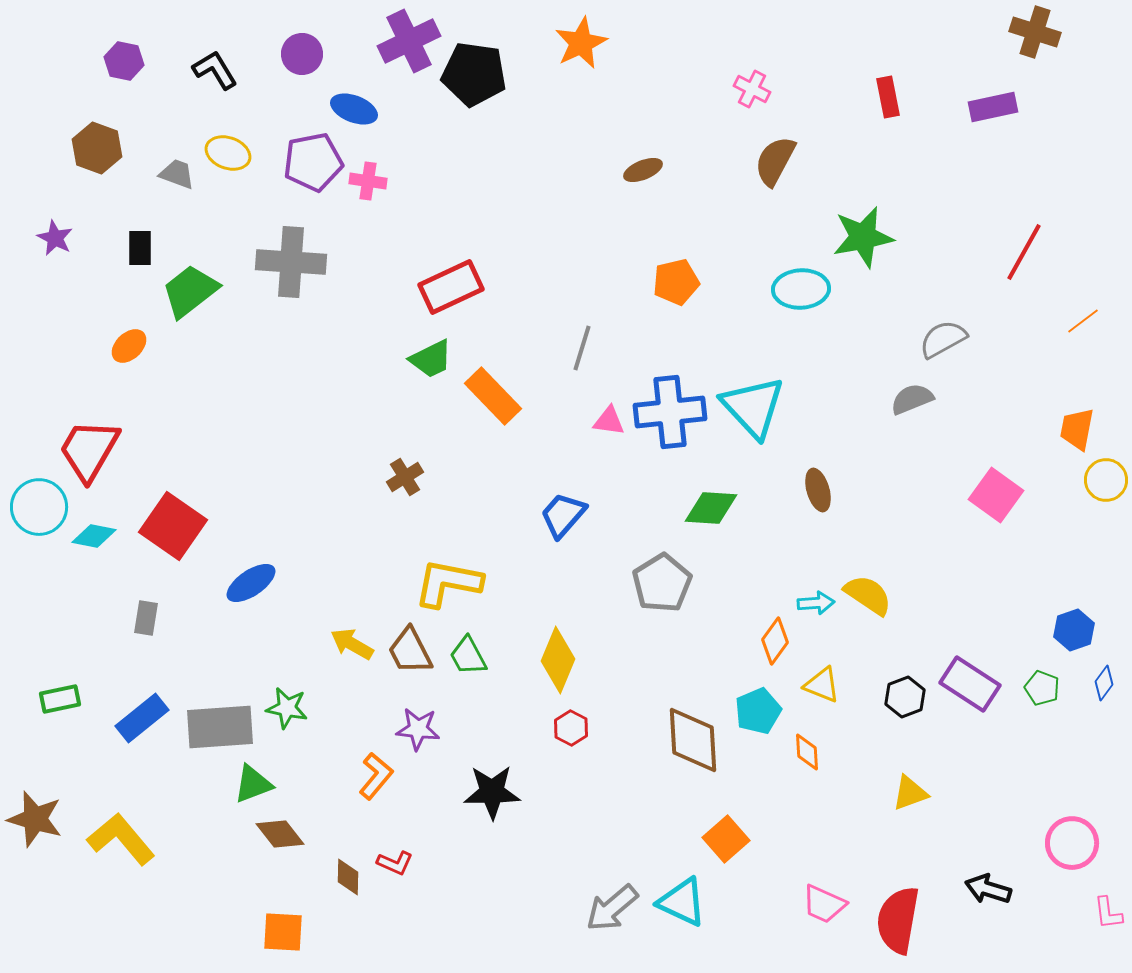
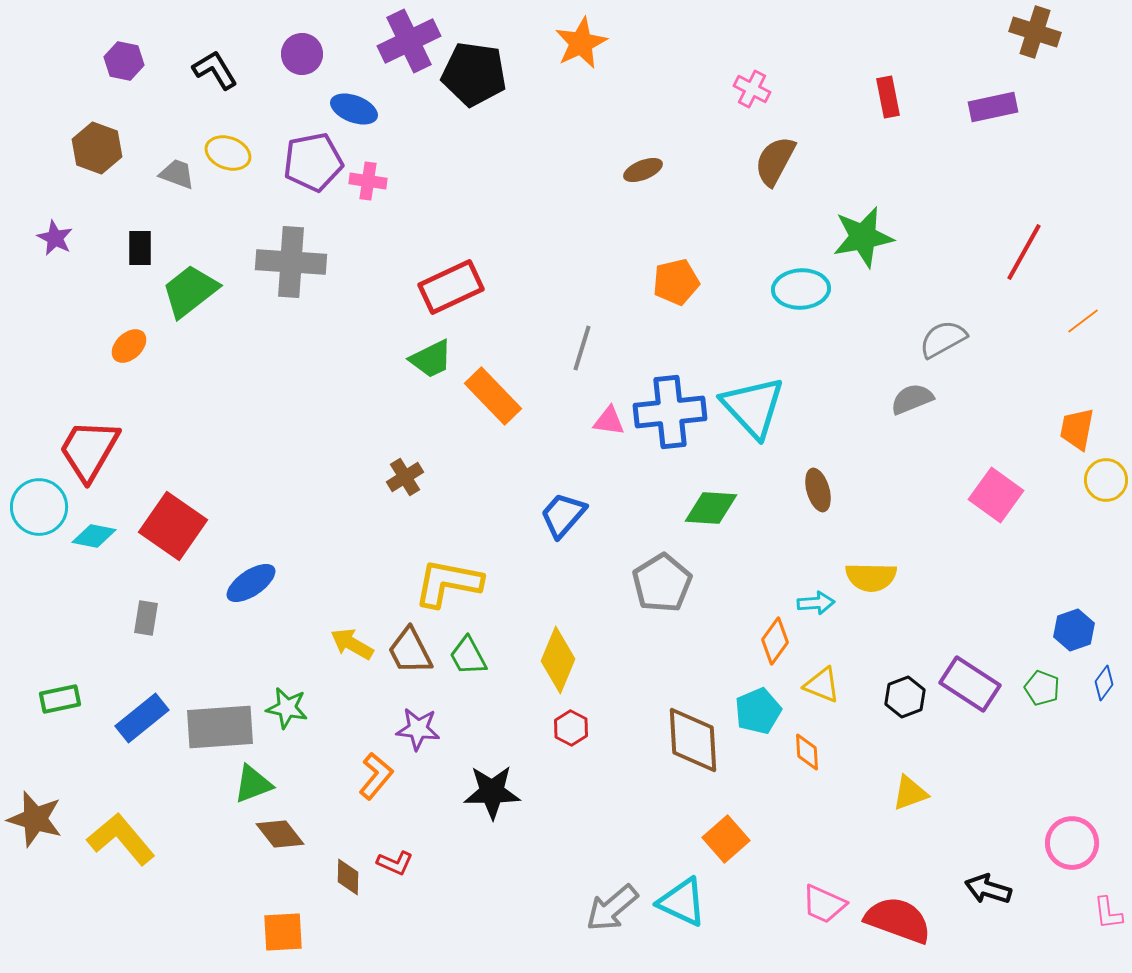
yellow semicircle at (868, 595): moved 3 px right, 18 px up; rotated 147 degrees clockwise
red semicircle at (898, 920): rotated 100 degrees clockwise
orange square at (283, 932): rotated 6 degrees counterclockwise
